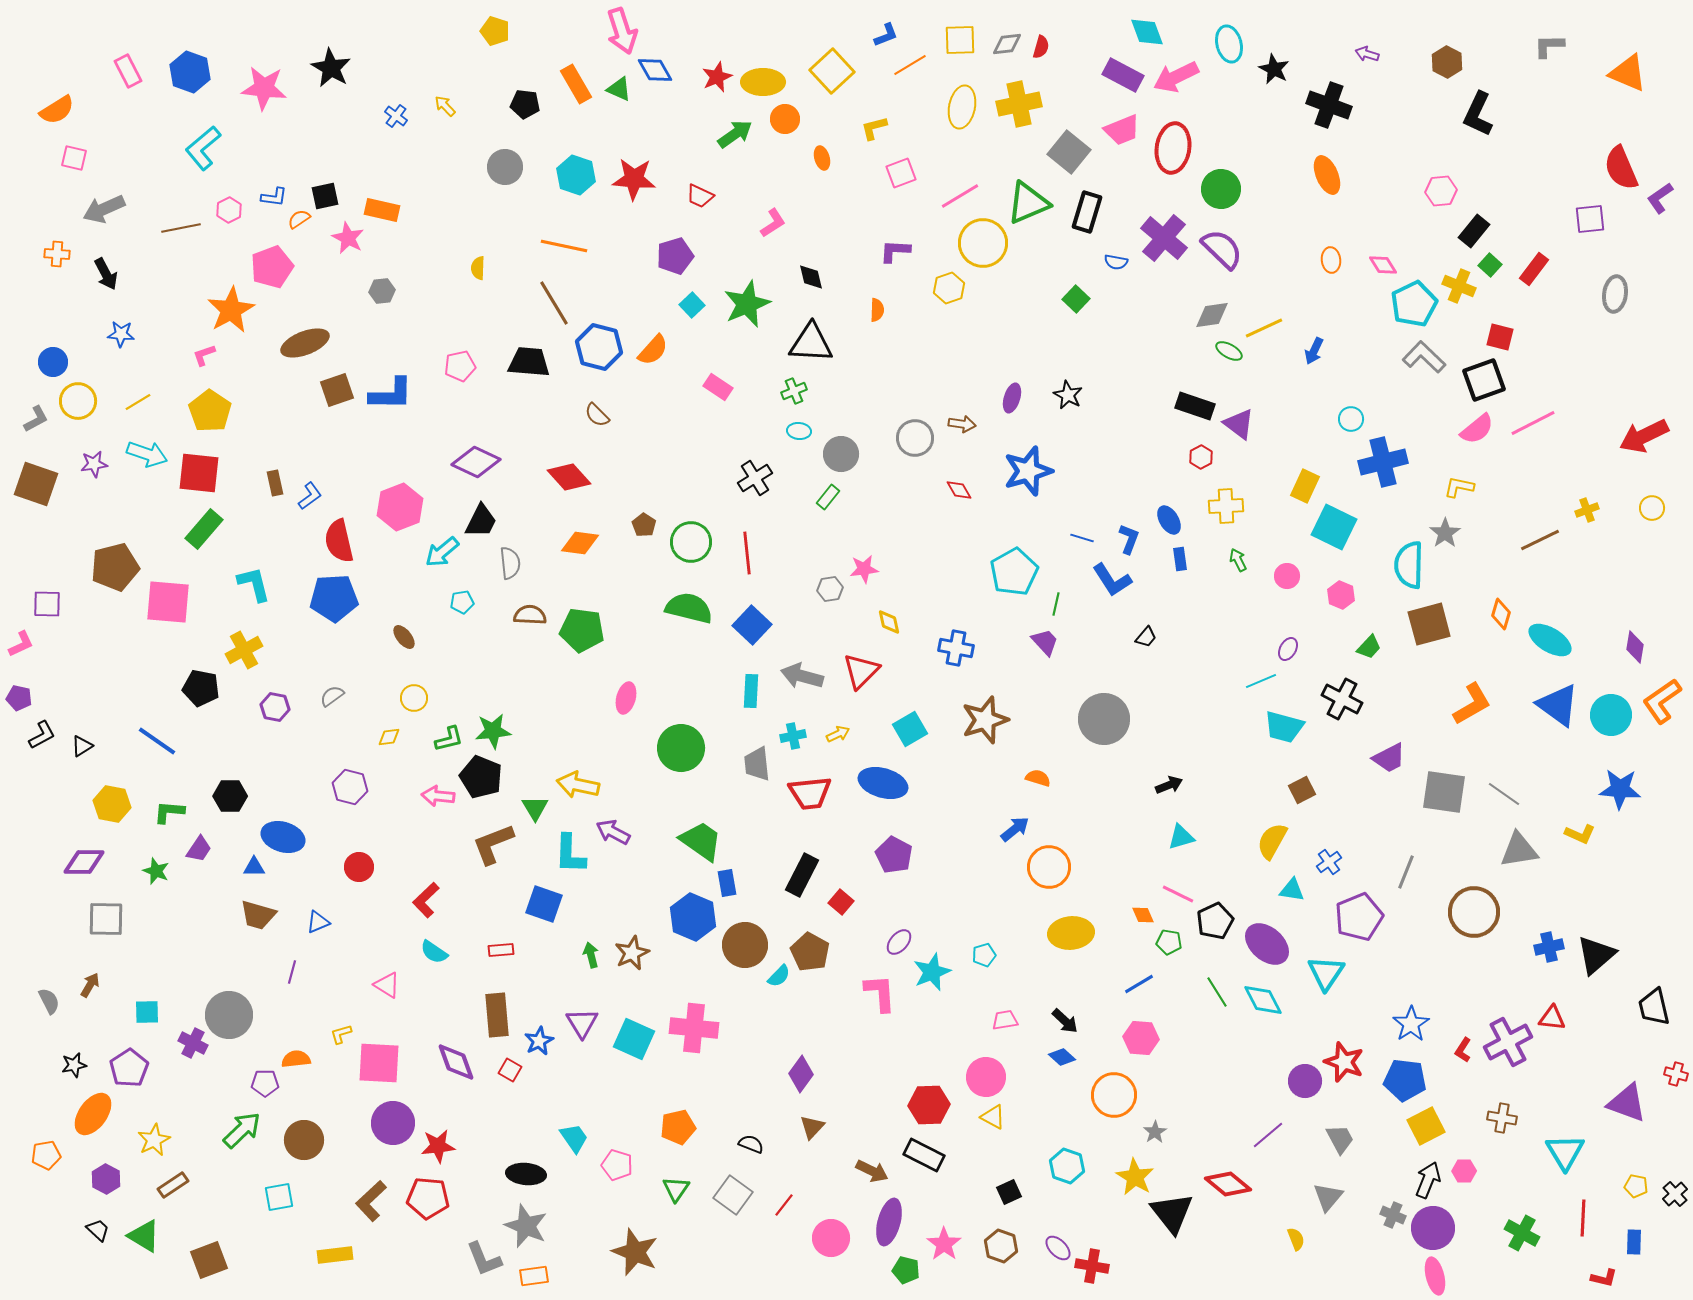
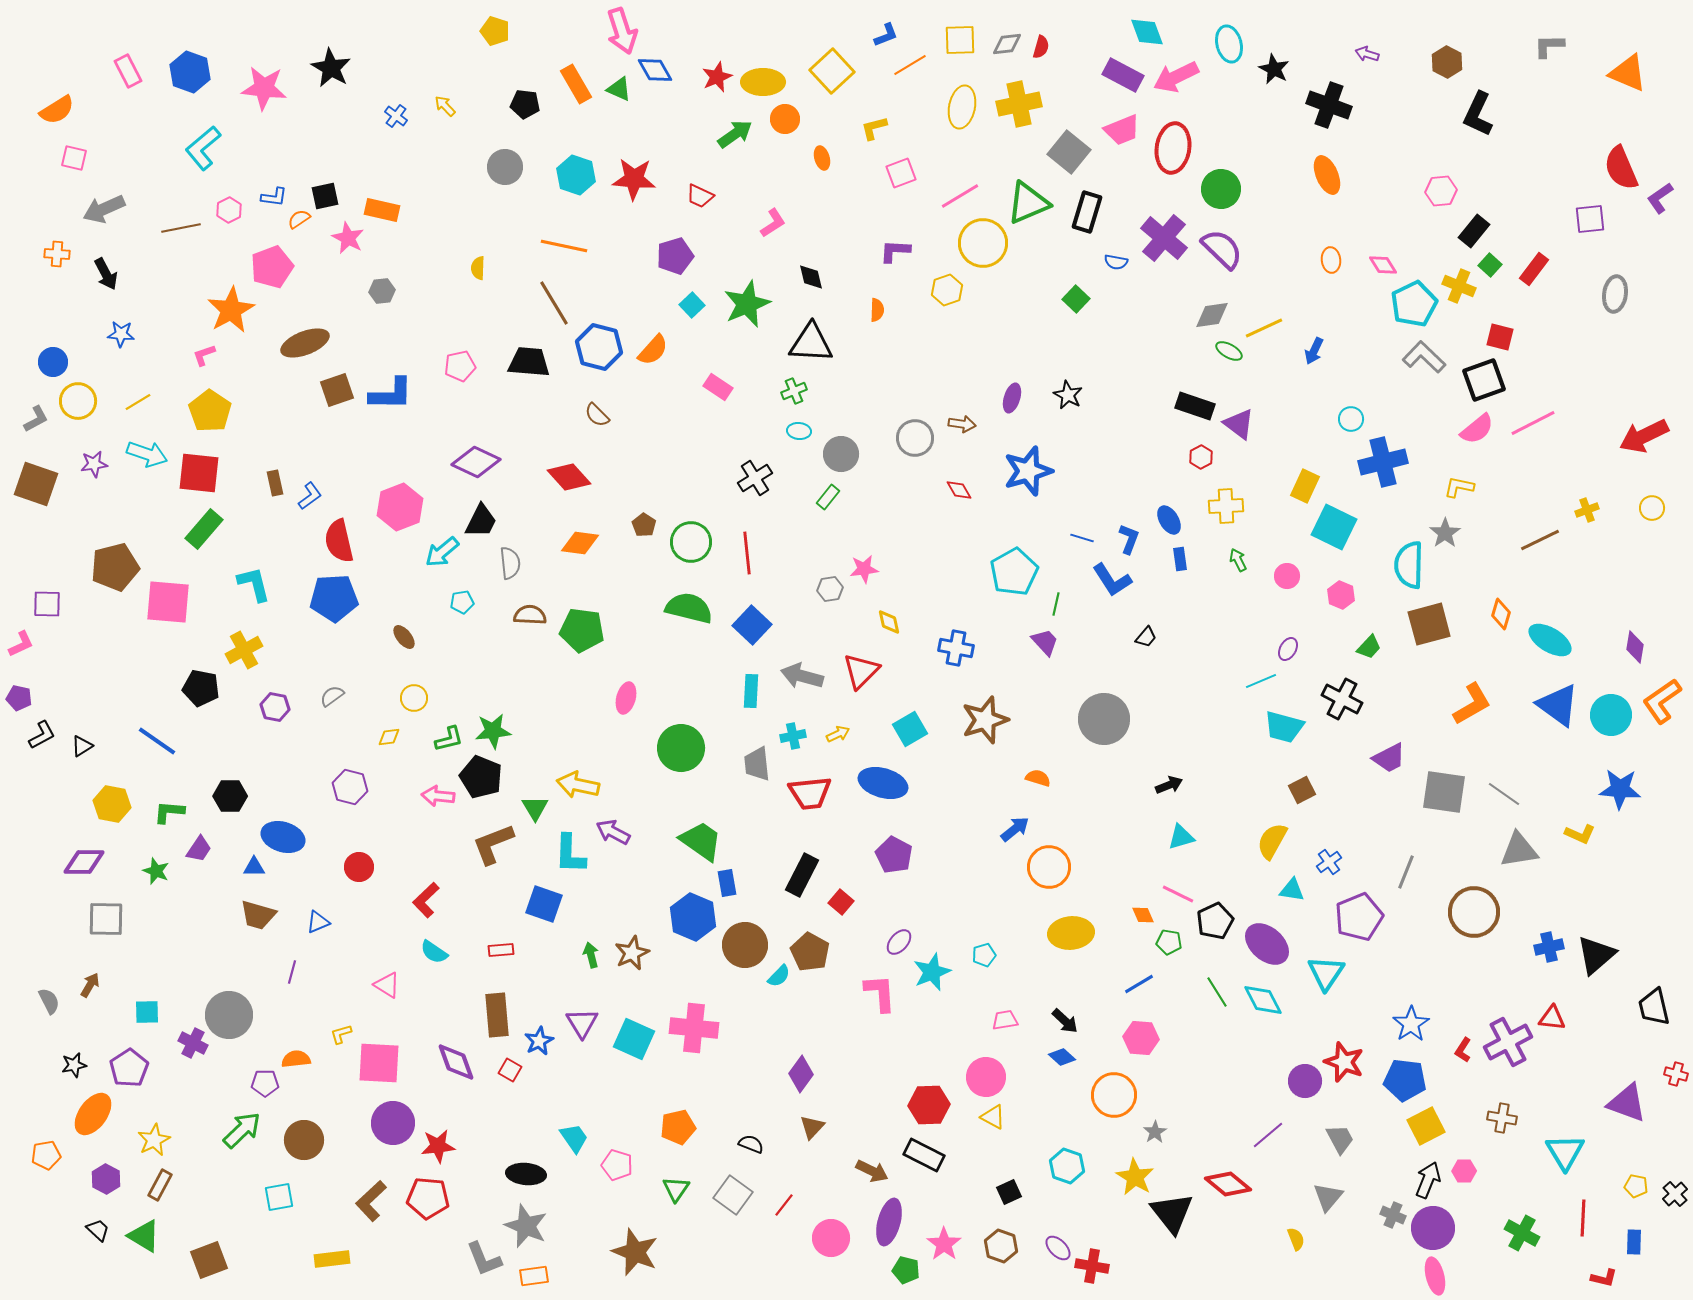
yellow hexagon at (949, 288): moved 2 px left, 2 px down
brown rectangle at (173, 1185): moved 13 px left; rotated 28 degrees counterclockwise
yellow rectangle at (335, 1255): moved 3 px left, 4 px down
